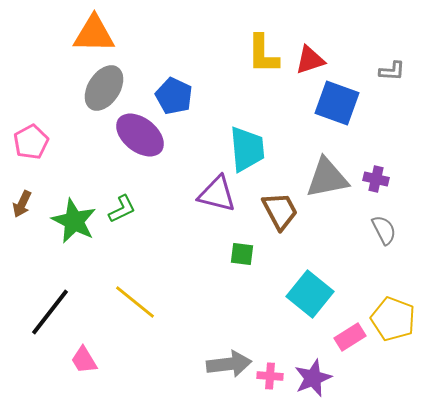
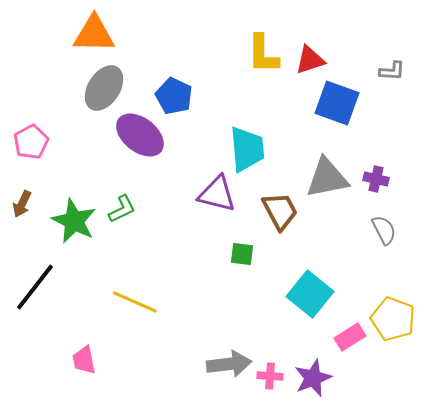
yellow line: rotated 15 degrees counterclockwise
black line: moved 15 px left, 25 px up
pink trapezoid: rotated 20 degrees clockwise
